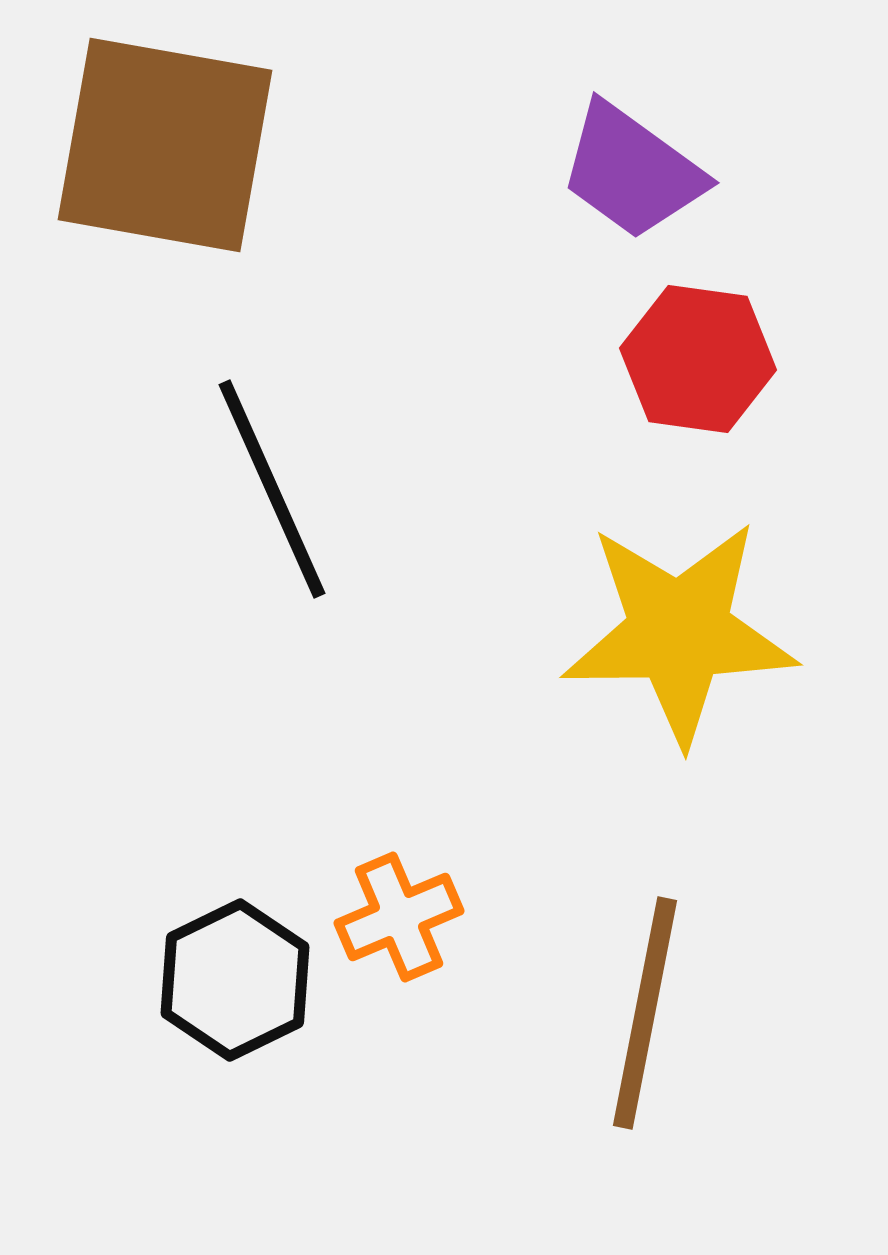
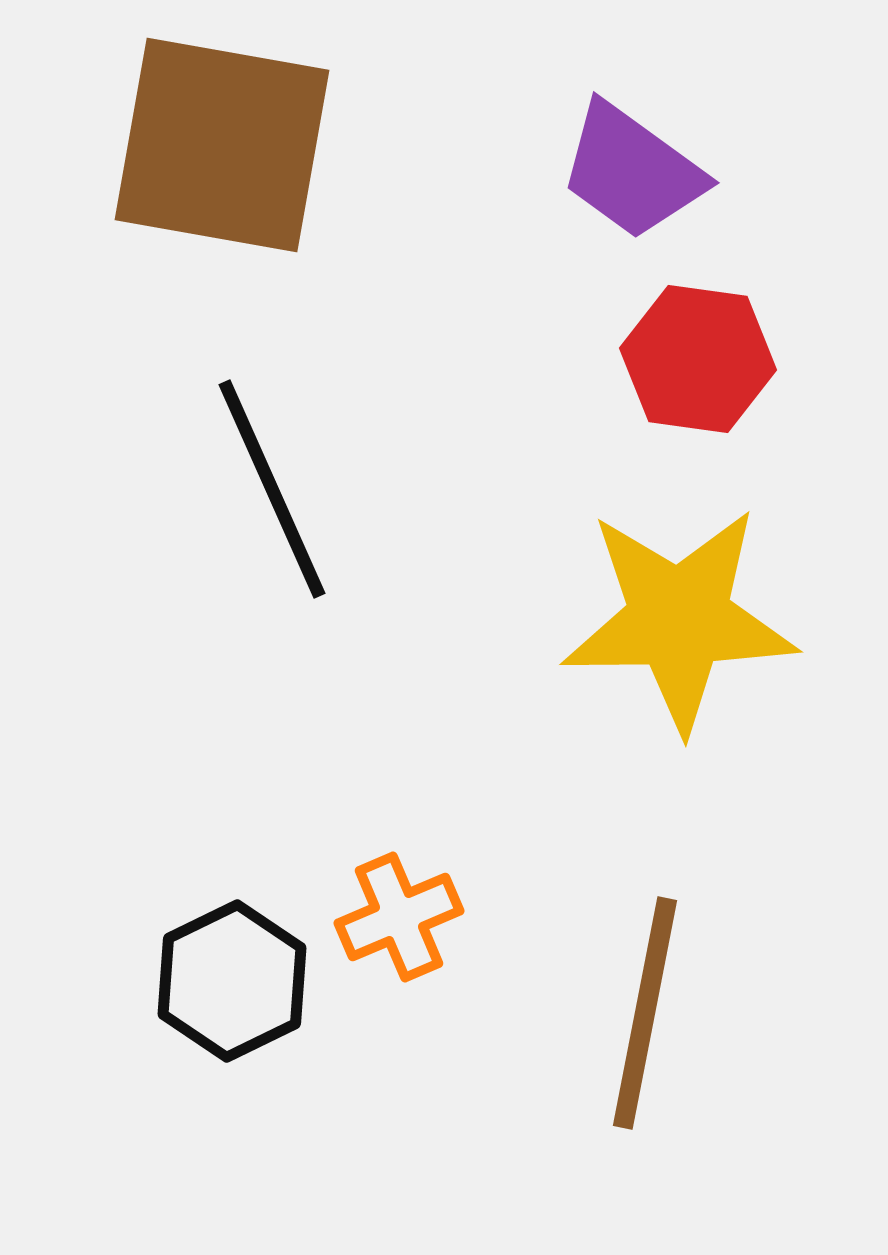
brown square: moved 57 px right
yellow star: moved 13 px up
black hexagon: moved 3 px left, 1 px down
